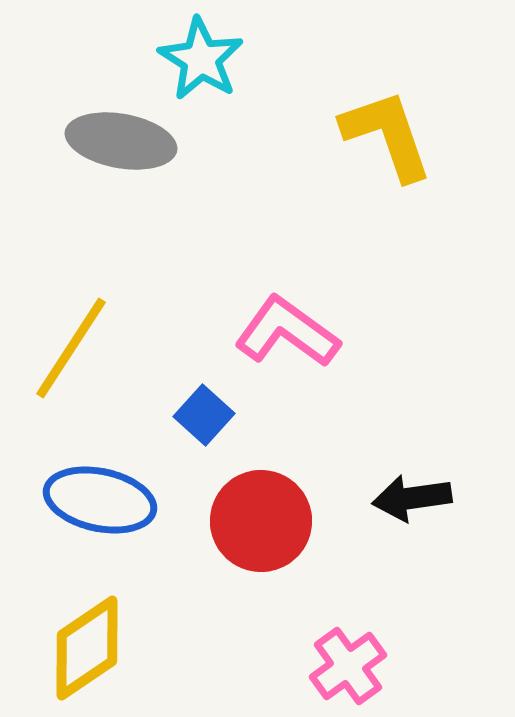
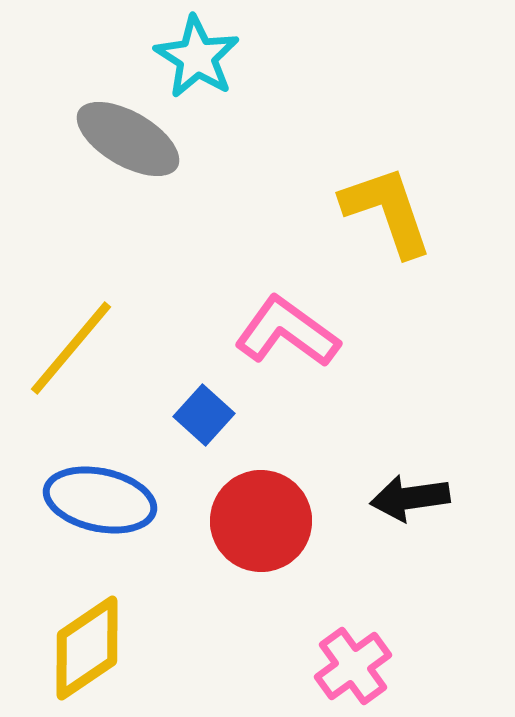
cyan star: moved 4 px left, 2 px up
yellow L-shape: moved 76 px down
gray ellipse: moved 7 px right, 2 px up; rotated 20 degrees clockwise
yellow line: rotated 7 degrees clockwise
black arrow: moved 2 px left
pink cross: moved 5 px right
